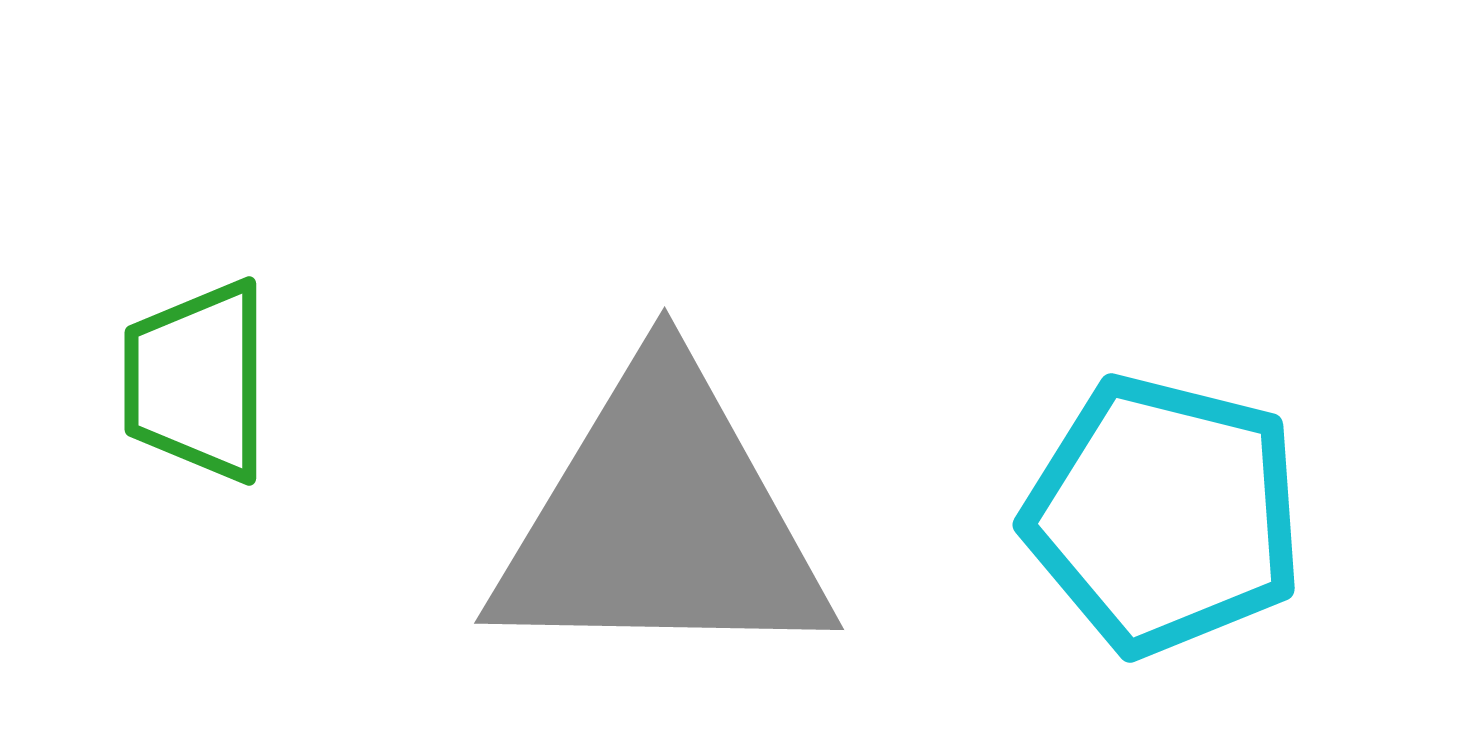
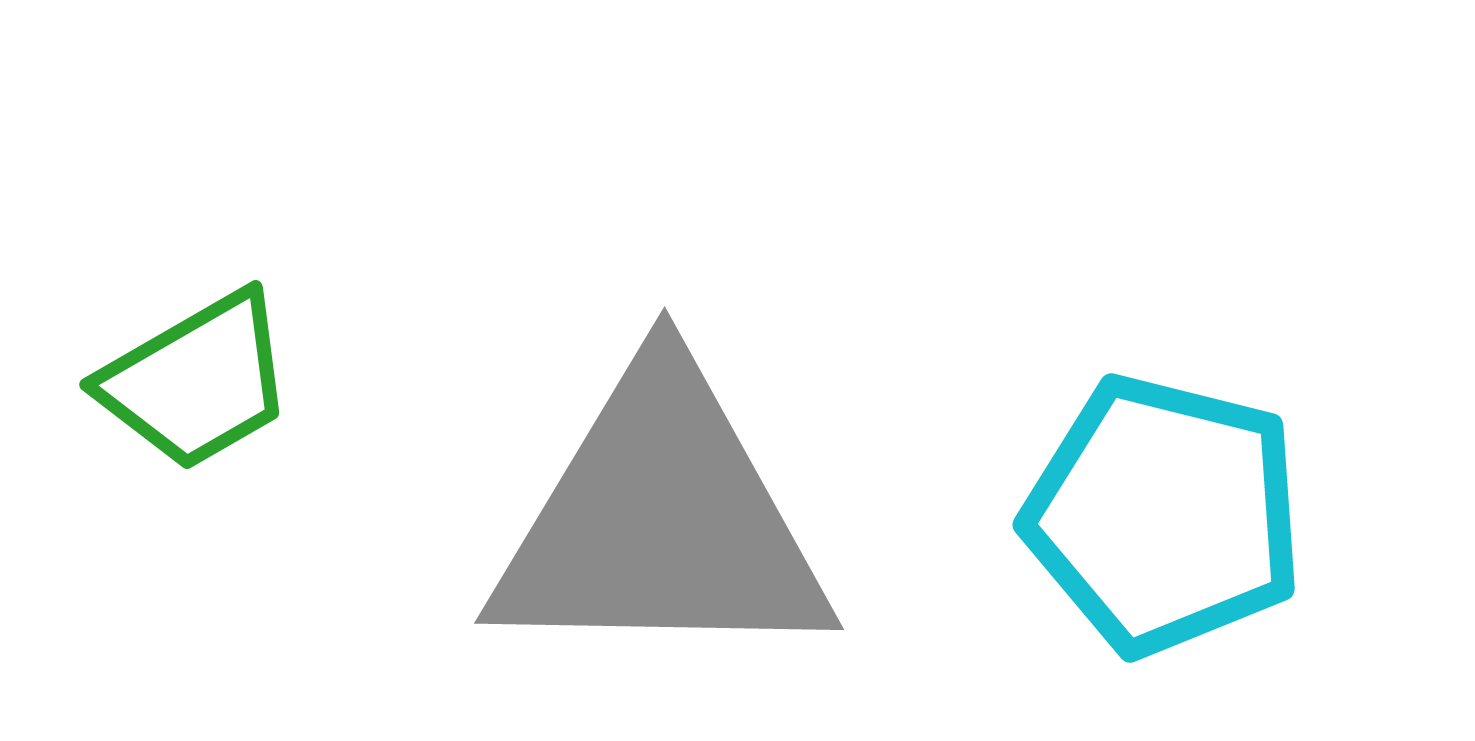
green trapezoid: rotated 120 degrees counterclockwise
